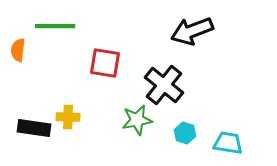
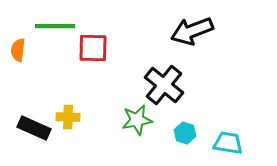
red square: moved 12 px left, 15 px up; rotated 8 degrees counterclockwise
black rectangle: rotated 16 degrees clockwise
